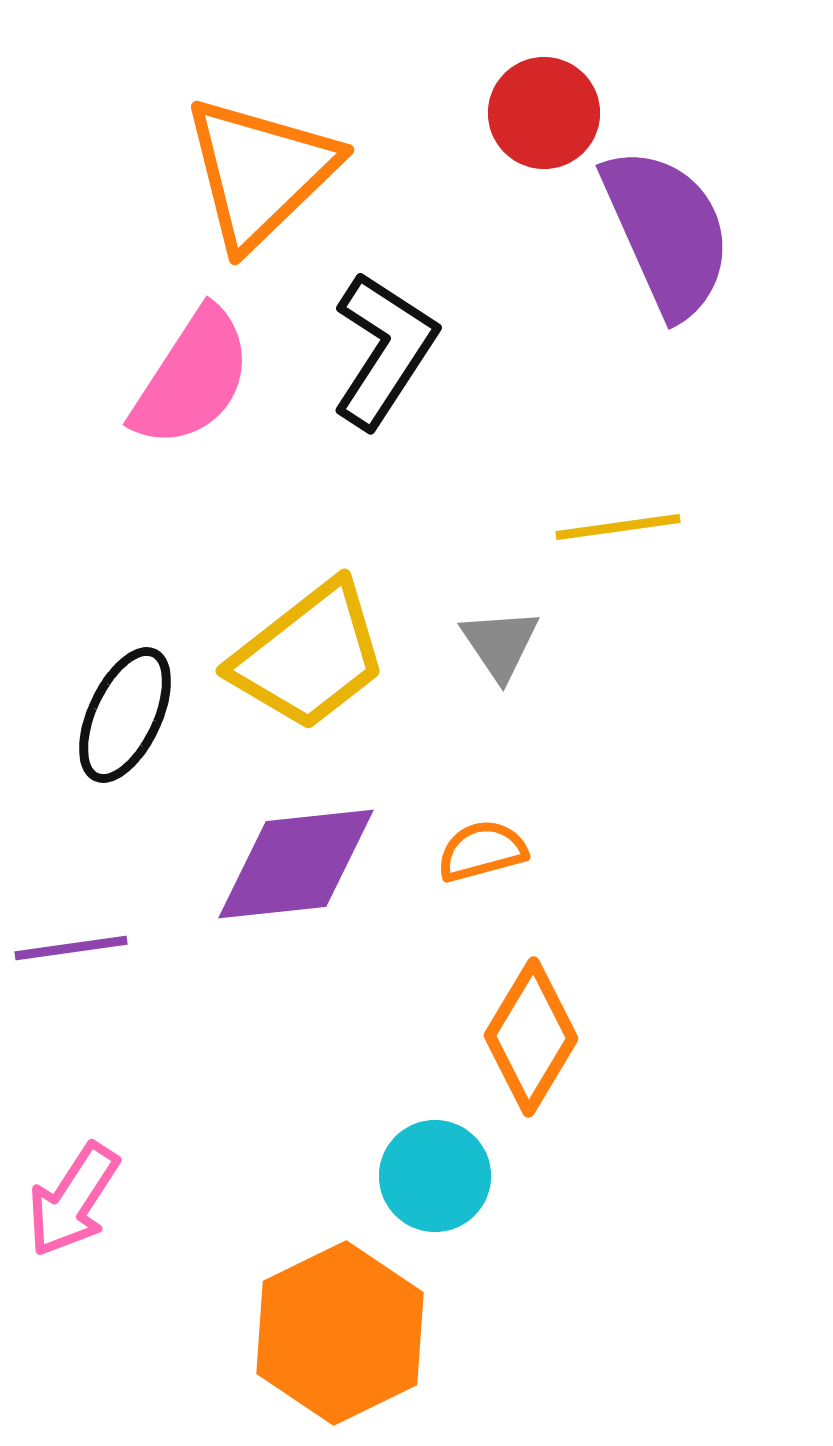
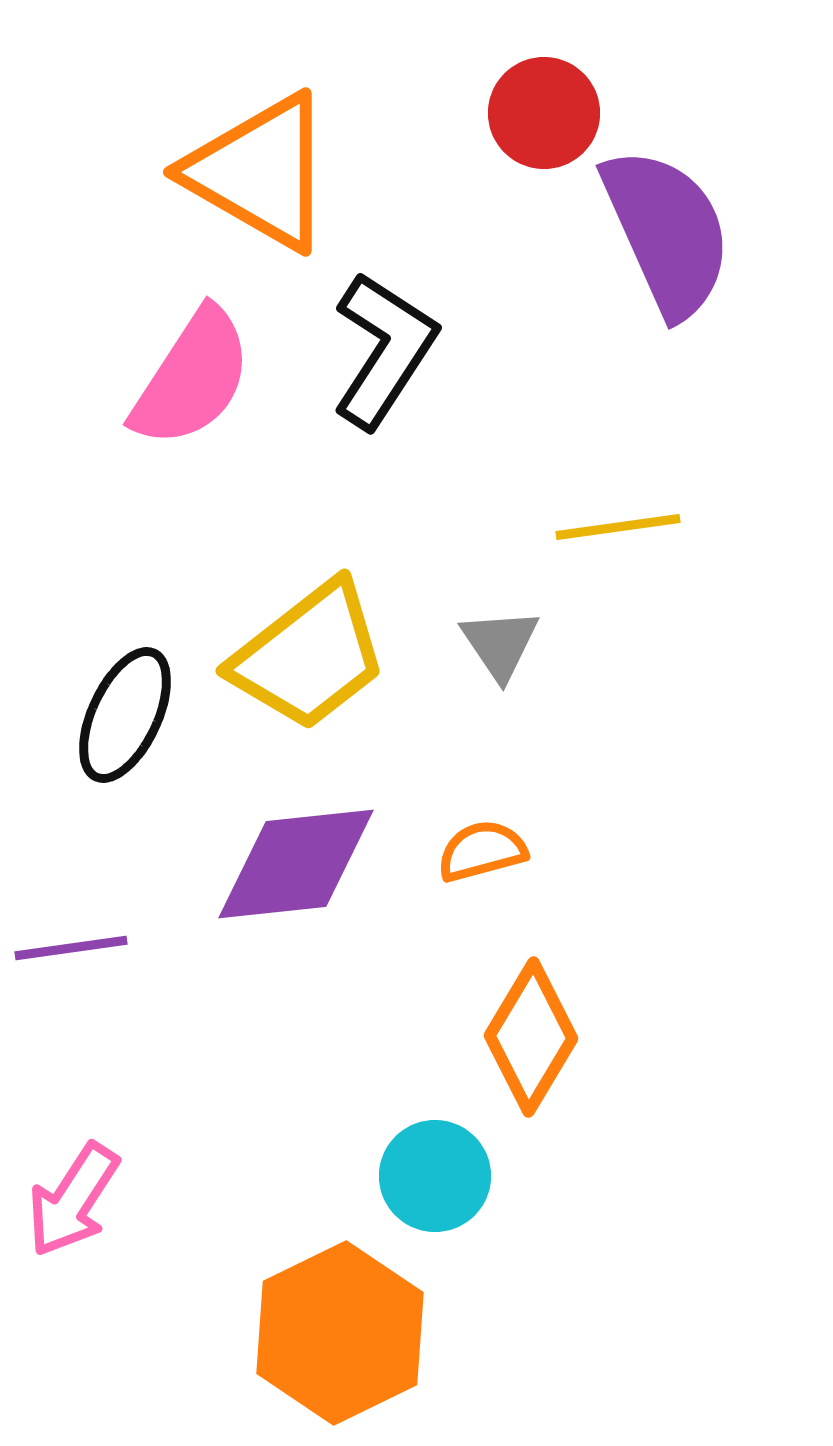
orange triangle: rotated 46 degrees counterclockwise
